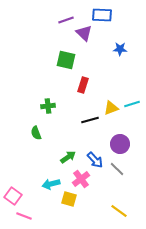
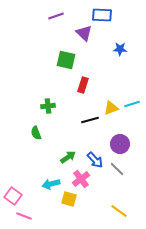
purple line: moved 10 px left, 4 px up
